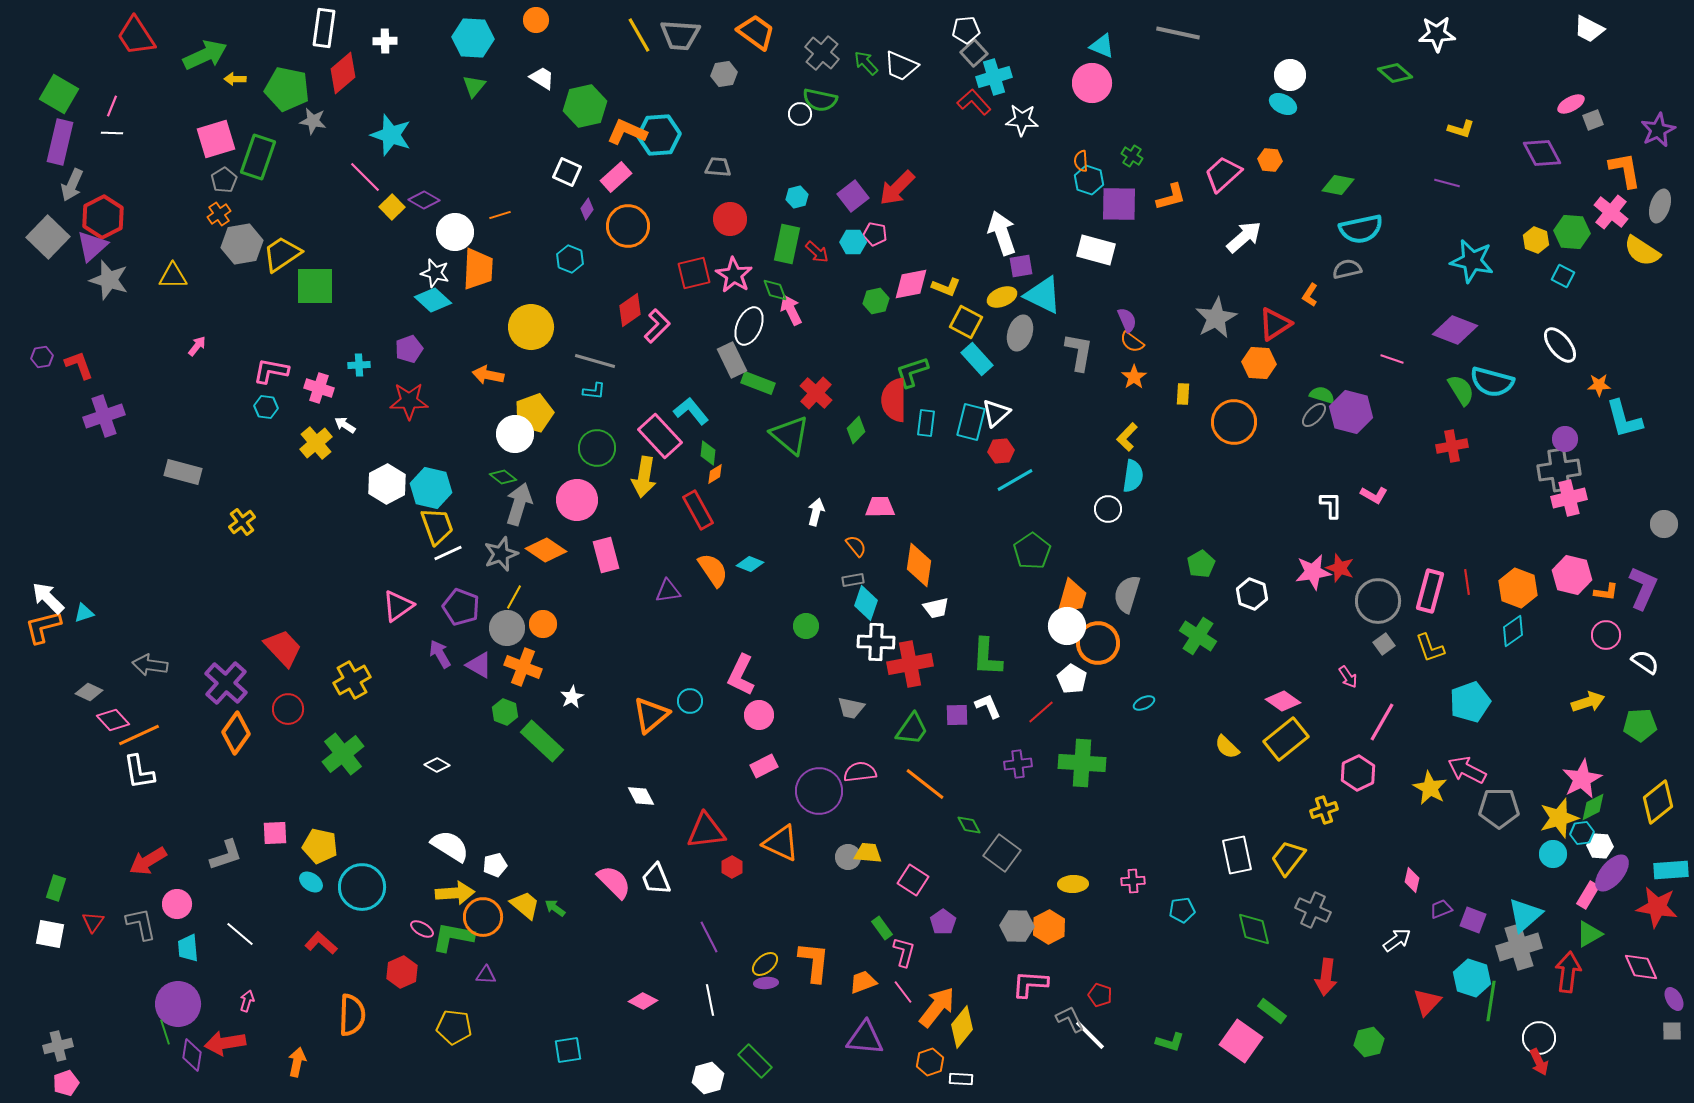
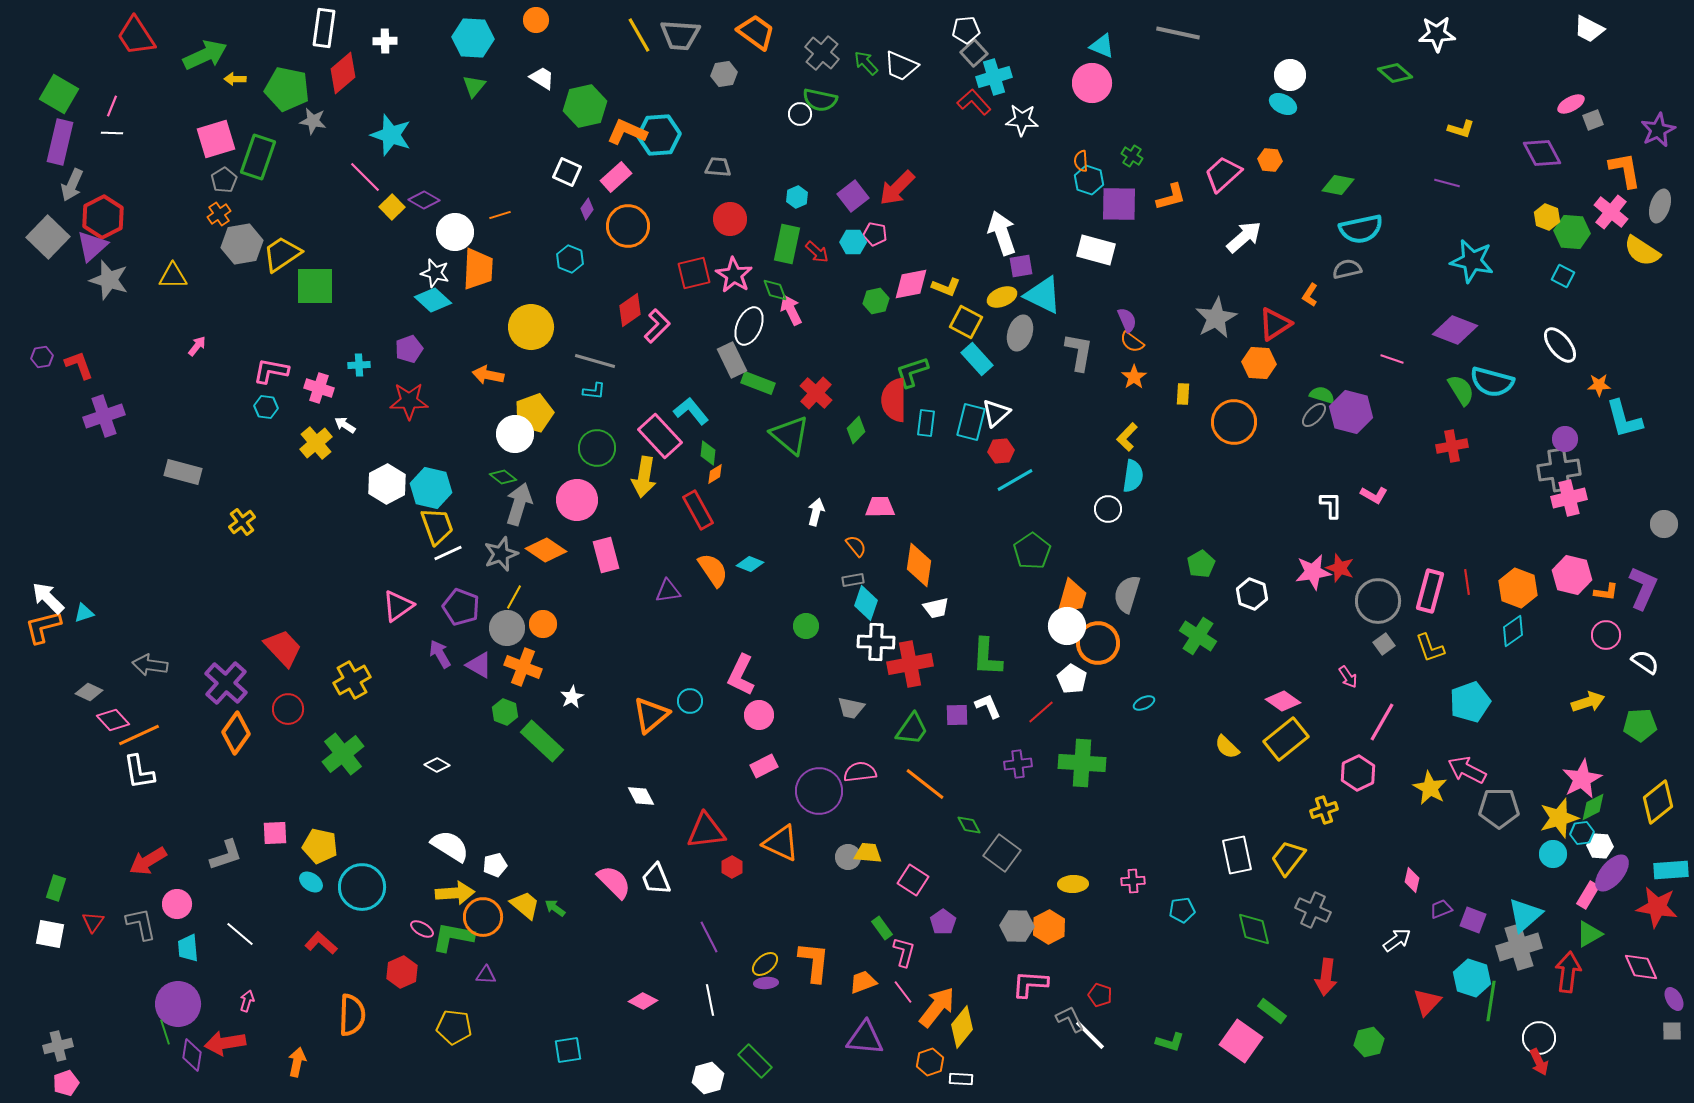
cyan hexagon at (797, 197): rotated 10 degrees counterclockwise
yellow hexagon at (1536, 240): moved 11 px right, 23 px up
